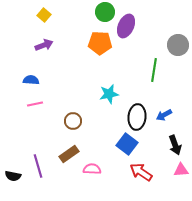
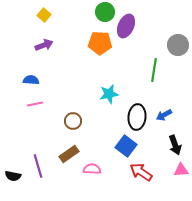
blue square: moved 1 px left, 2 px down
